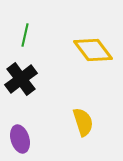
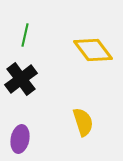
purple ellipse: rotated 28 degrees clockwise
